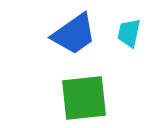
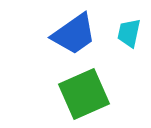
green square: moved 4 px up; rotated 18 degrees counterclockwise
